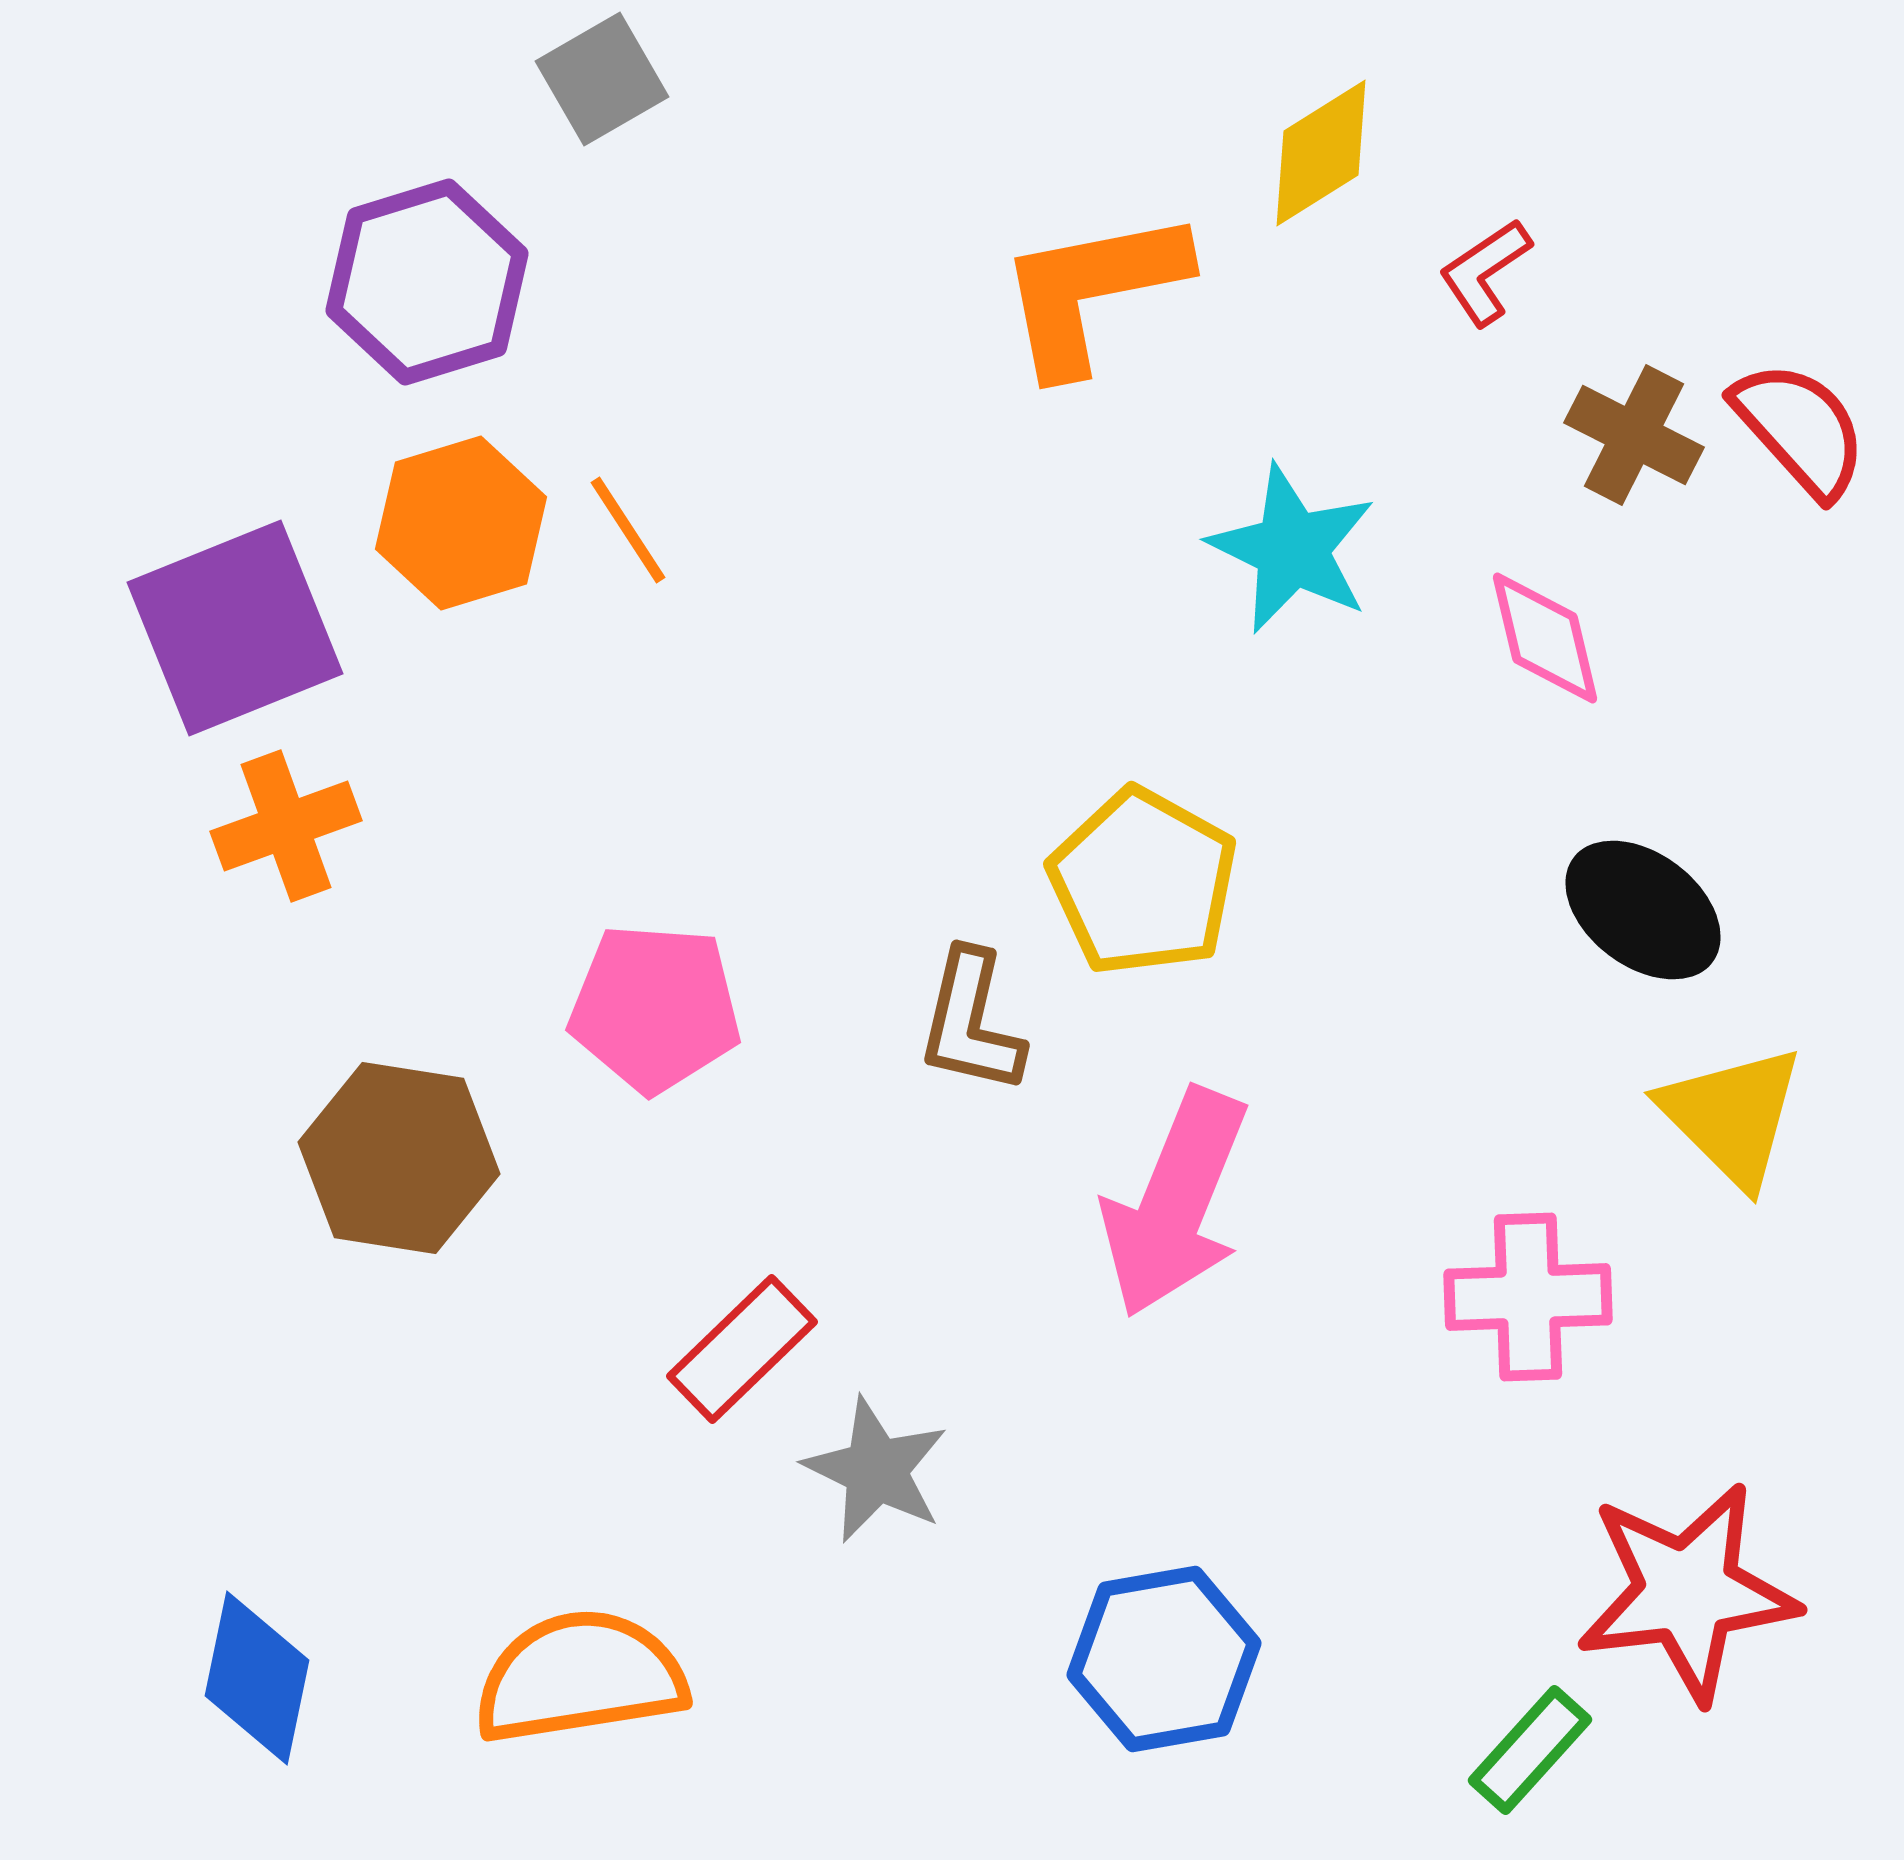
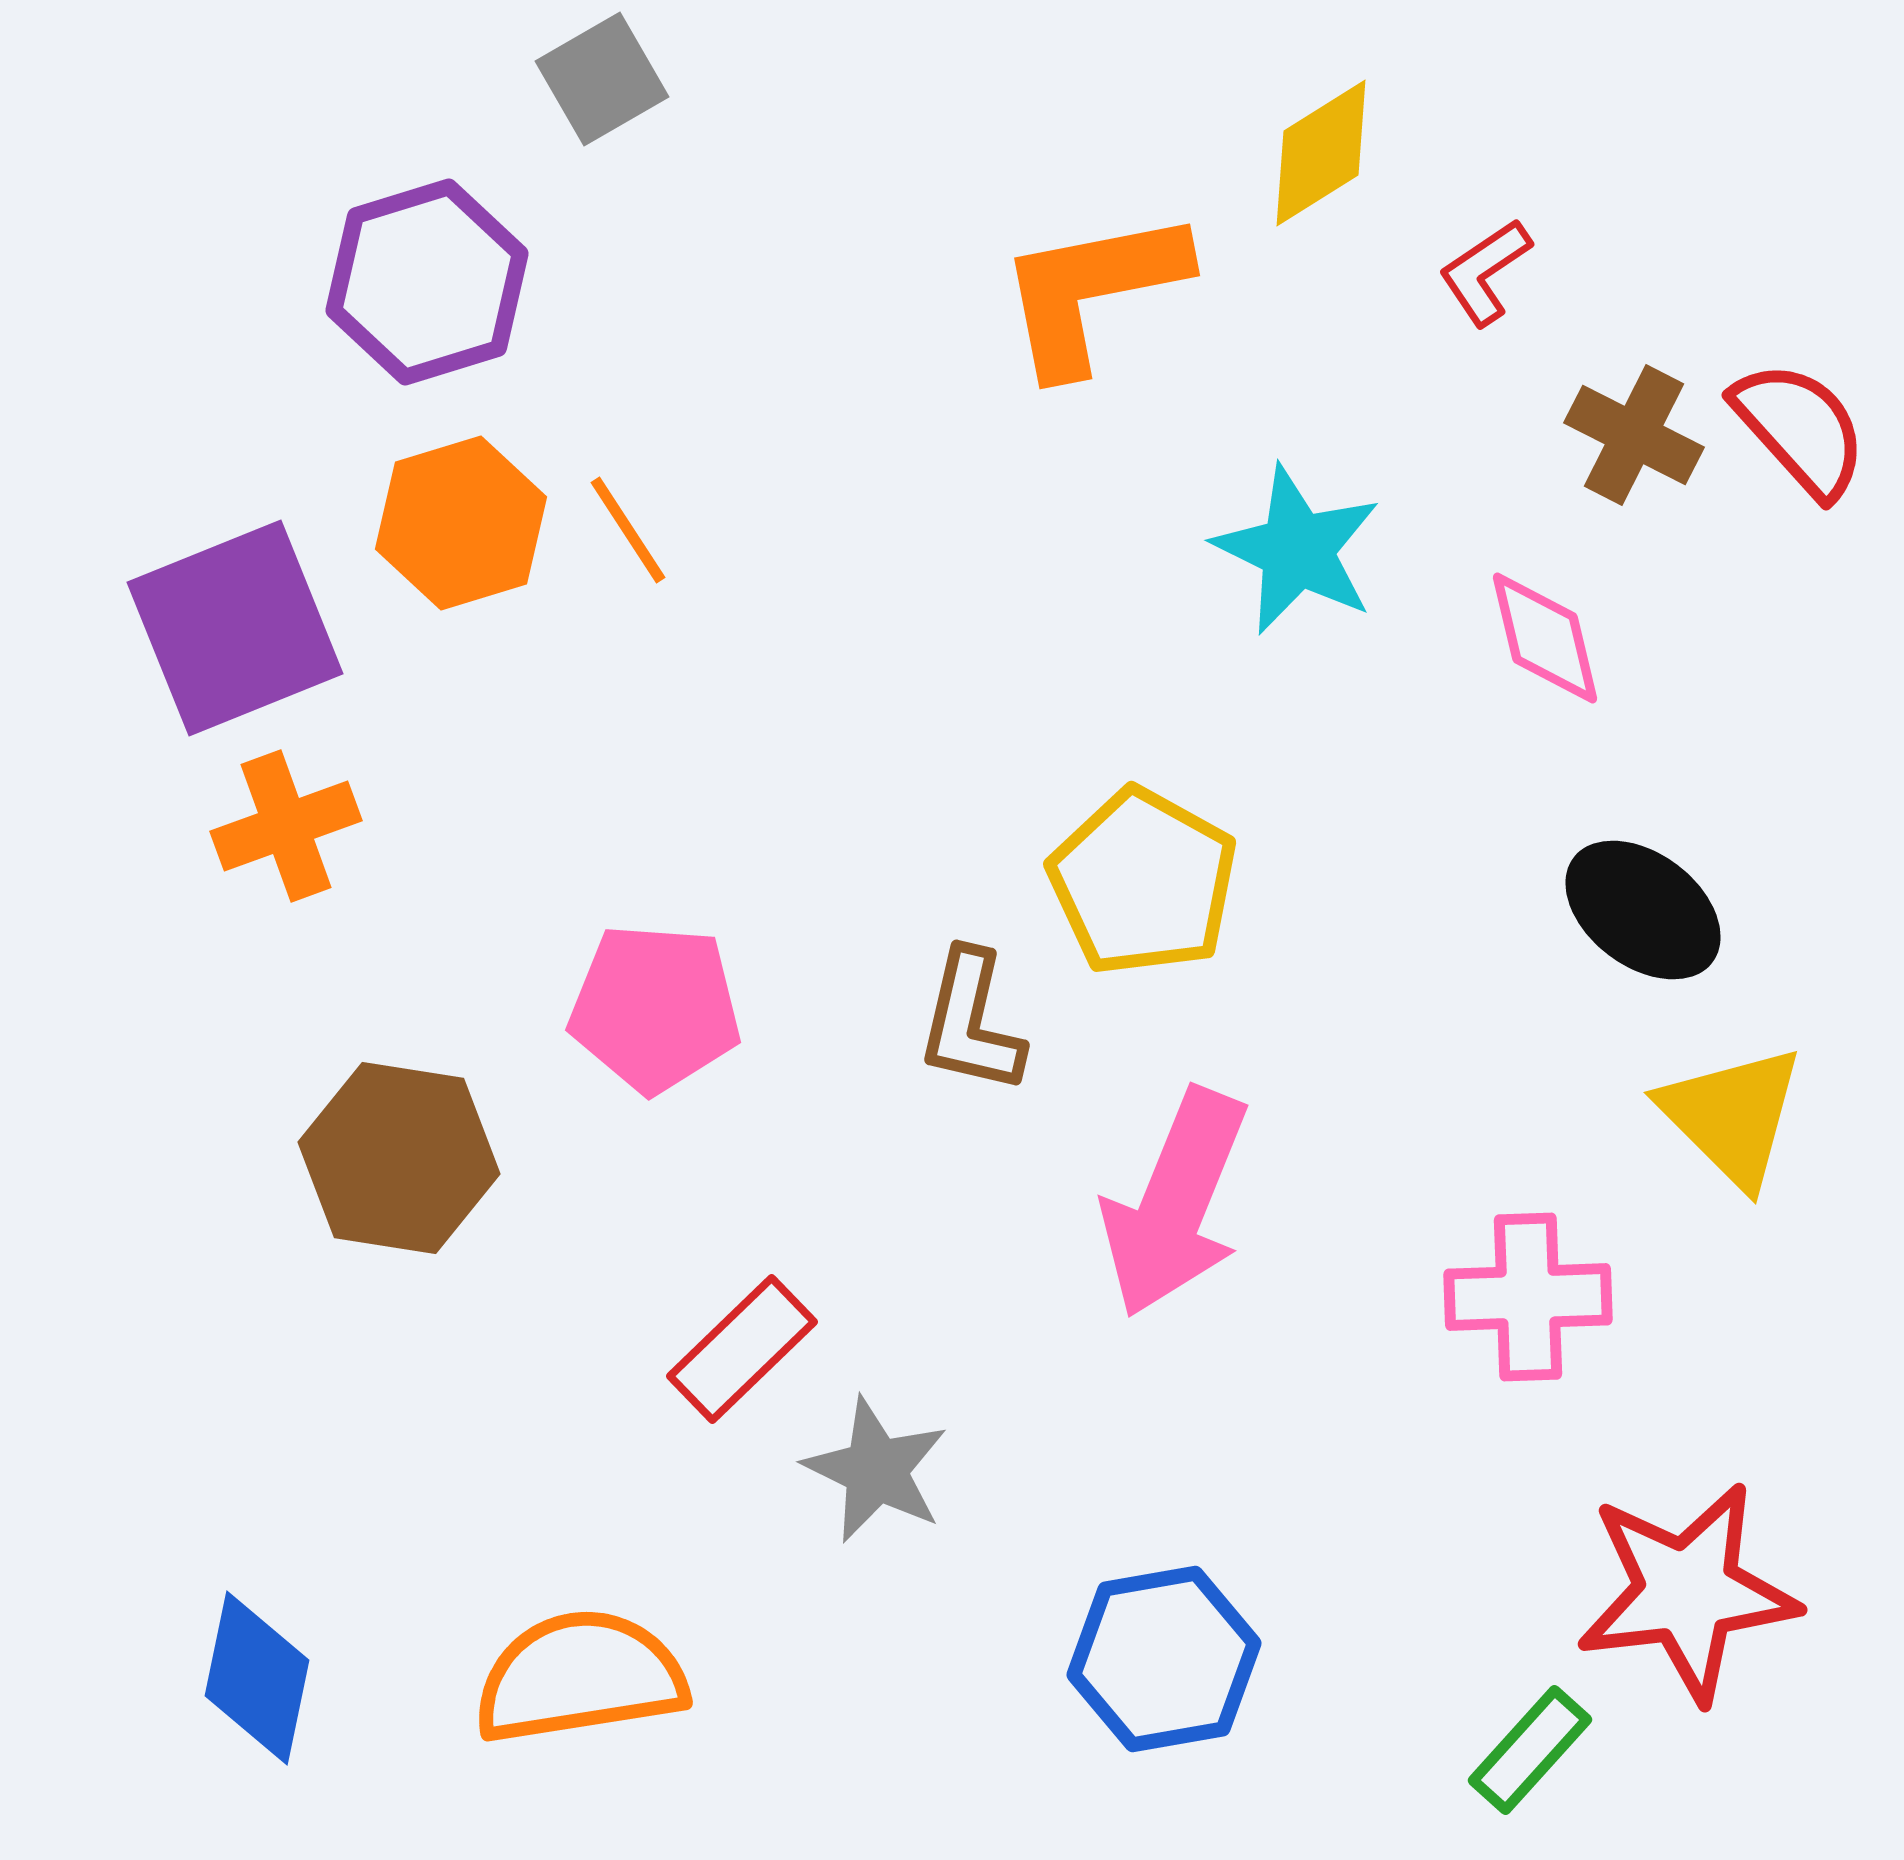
cyan star: moved 5 px right, 1 px down
